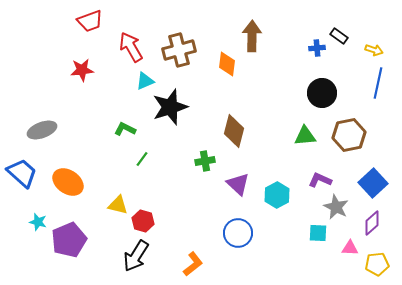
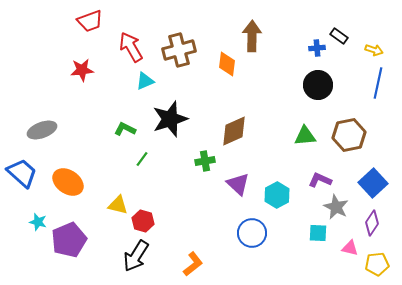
black circle: moved 4 px left, 8 px up
black star: moved 12 px down
brown diamond: rotated 52 degrees clockwise
purple diamond: rotated 15 degrees counterclockwise
blue circle: moved 14 px right
pink triangle: rotated 12 degrees clockwise
